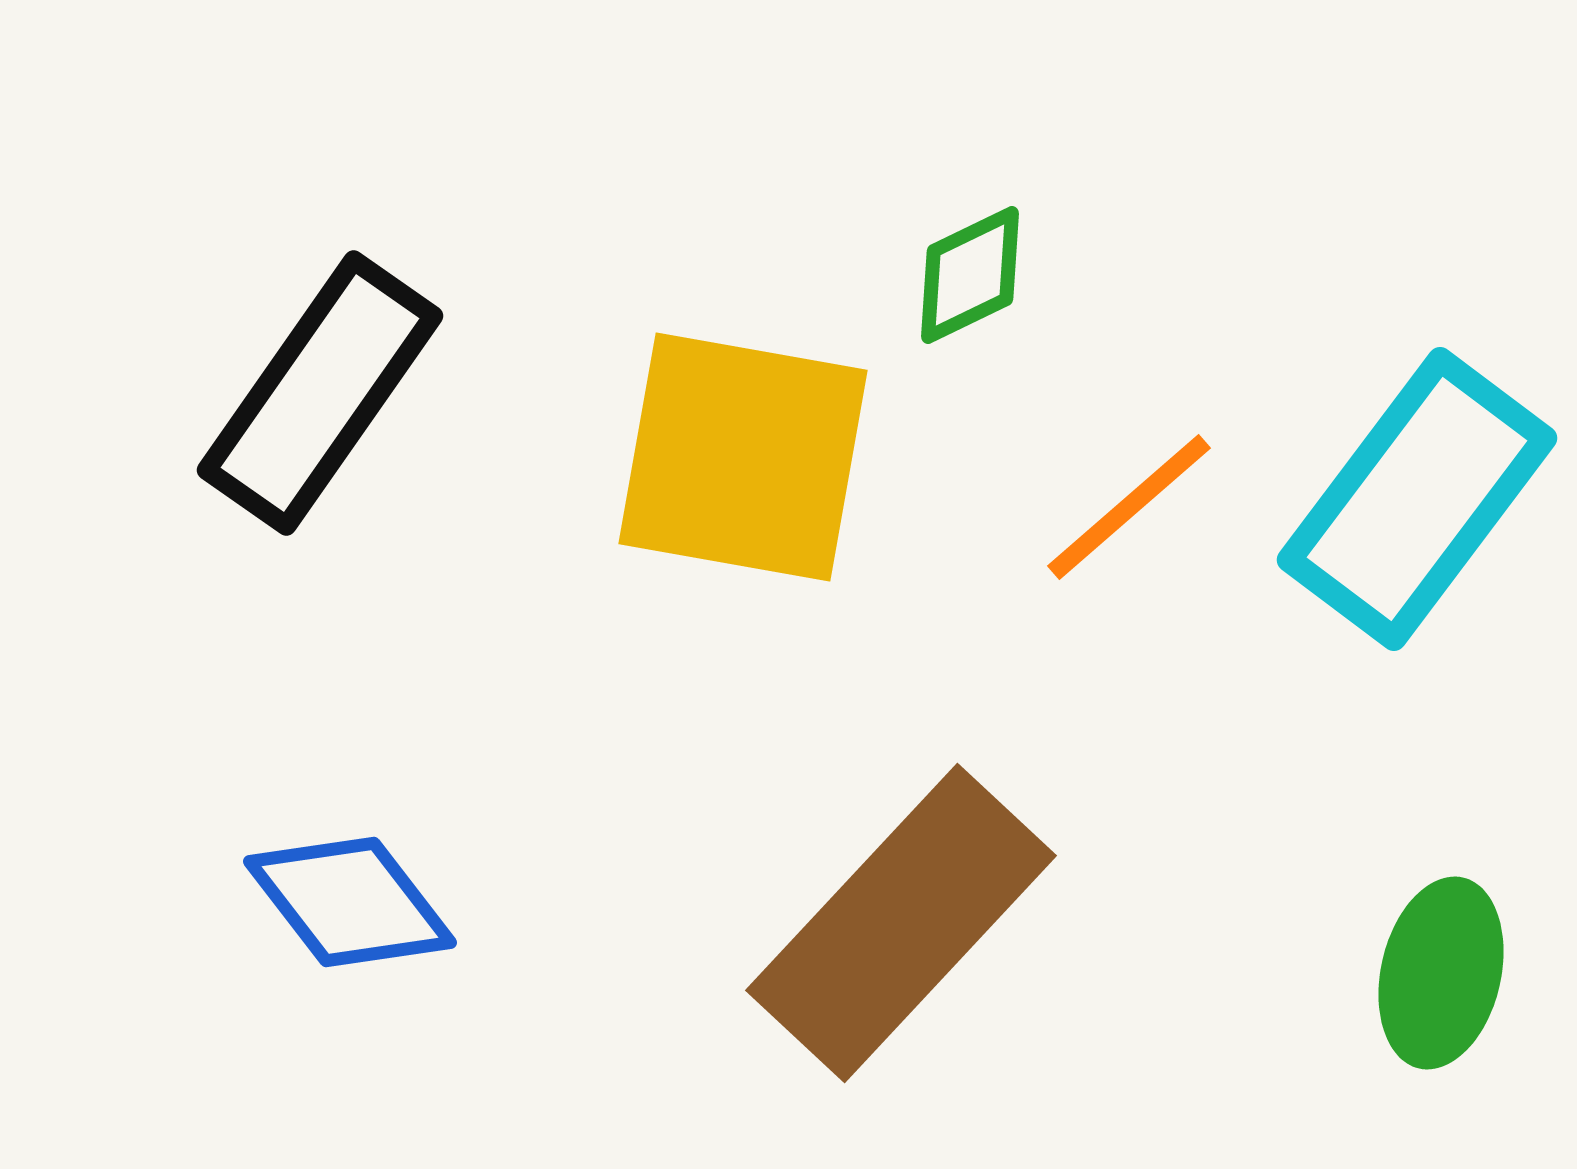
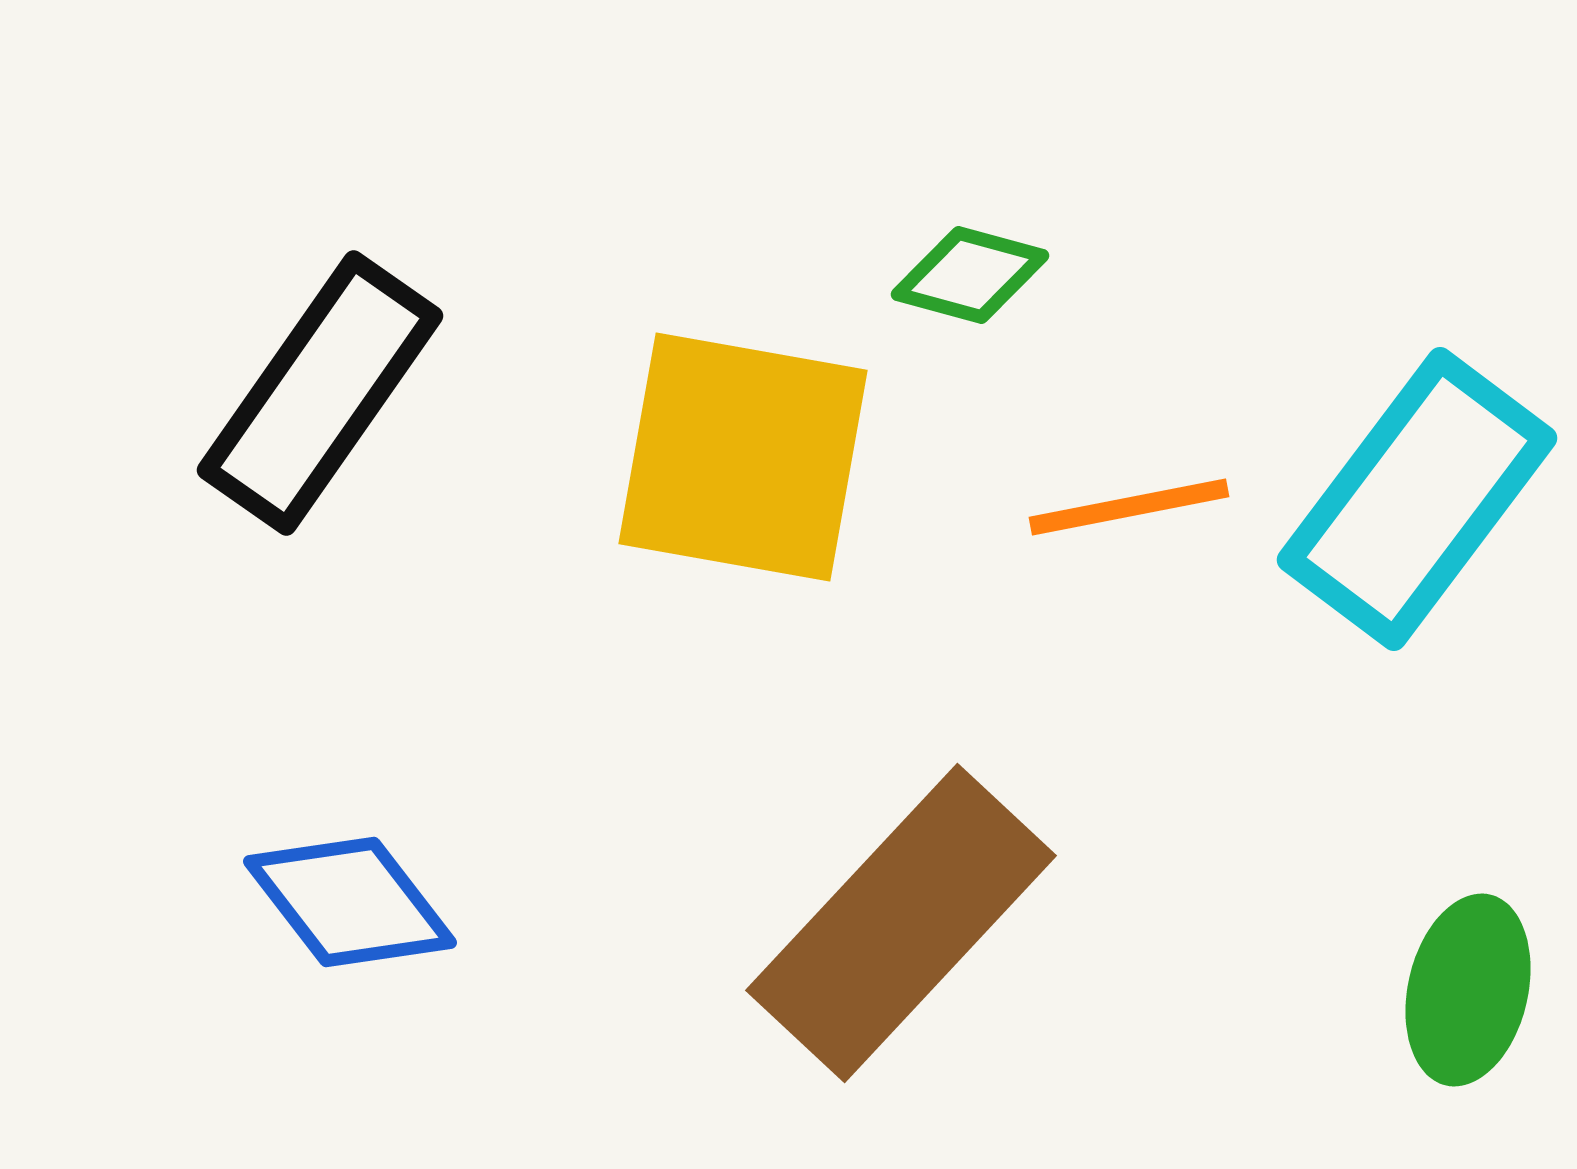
green diamond: rotated 41 degrees clockwise
orange line: rotated 30 degrees clockwise
green ellipse: moved 27 px right, 17 px down
